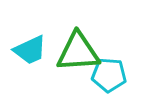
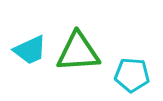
cyan pentagon: moved 23 px right
